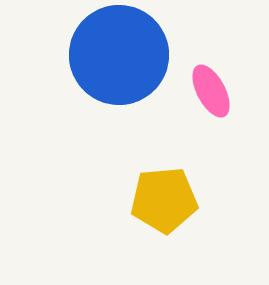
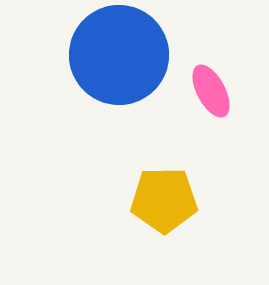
yellow pentagon: rotated 4 degrees clockwise
